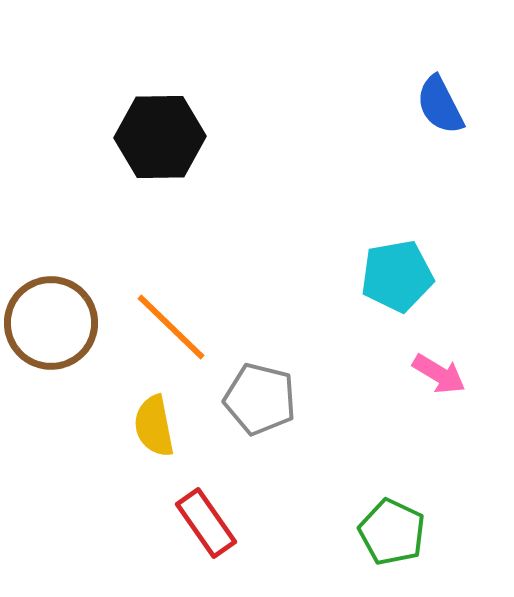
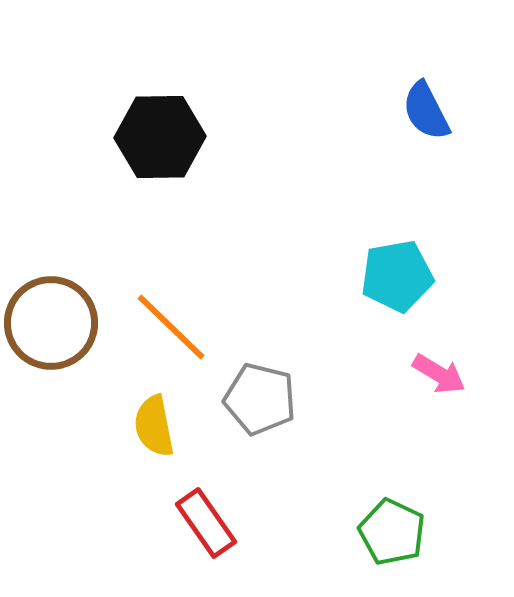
blue semicircle: moved 14 px left, 6 px down
